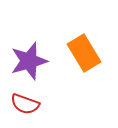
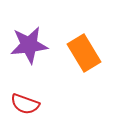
purple star: moved 16 px up; rotated 9 degrees clockwise
